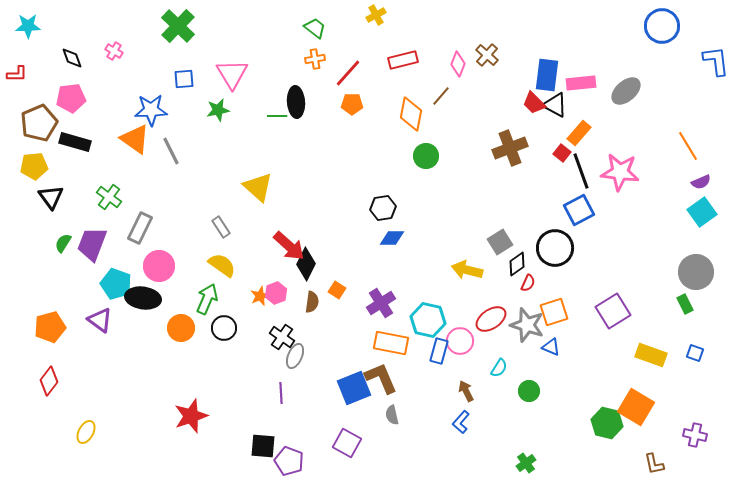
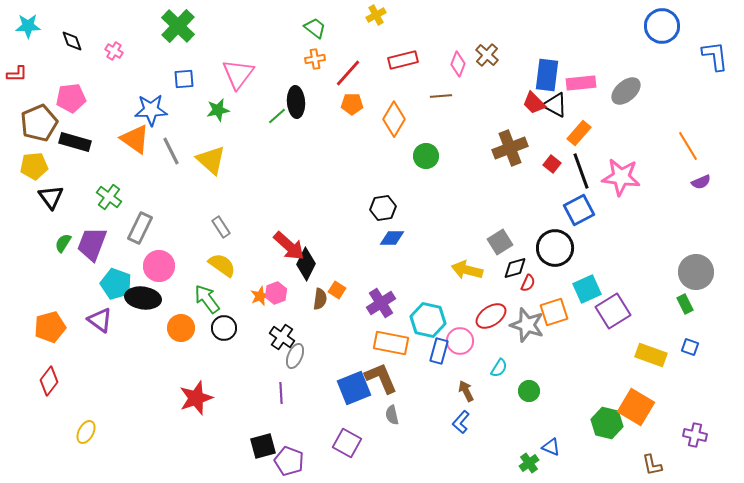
black diamond at (72, 58): moved 17 px up
blue L-shape at (716, 61): moved 1 px left, 5 px up
pink triangle at (232, 74): moved 6 px right; rotated 8 degrees clockwise
brown line at (441, 96): rotated 45 degrees clockwise
orange diamond at (411, 114): moved 17 px left, 5 px down; rotated 20 degrees clockwise
green line at (277, 116): rotated 42 degrees counterclockwise
red square at (562, 153): moved 10 px left, 11 px down
pink star at (620, 172): moved 1 px right, 5 px down
yellow triangle at (258, 187): moved 47 px left, 27 px up
cyan square at (702, 212): moved 115 px left, 77 px down; rotated 12 degrees clockwise
black diamond at (517, 264): moved 2 px left, 4 px down; rotated 20 degrees clockwise
green arrow at (207, 299): rotated 60 degrees counterclockwise
brown semicircle at (312, 302): moved 8 px right, 3 px up
red ellipse at (491, 319): moved 3 px up
blue triangle at (551, 347): moved 100 px down
blue square at (695, 353): moved 5 px left, 6 px up
red star at (191, 416): moved 5 px right, 18 px up
black square at (263, 446): rotated 20 degrees counterclockwise
green cross at (526, 463): moved 3 px right
brown L-shape at (654, 464): moved 2 px left, 1 px down
